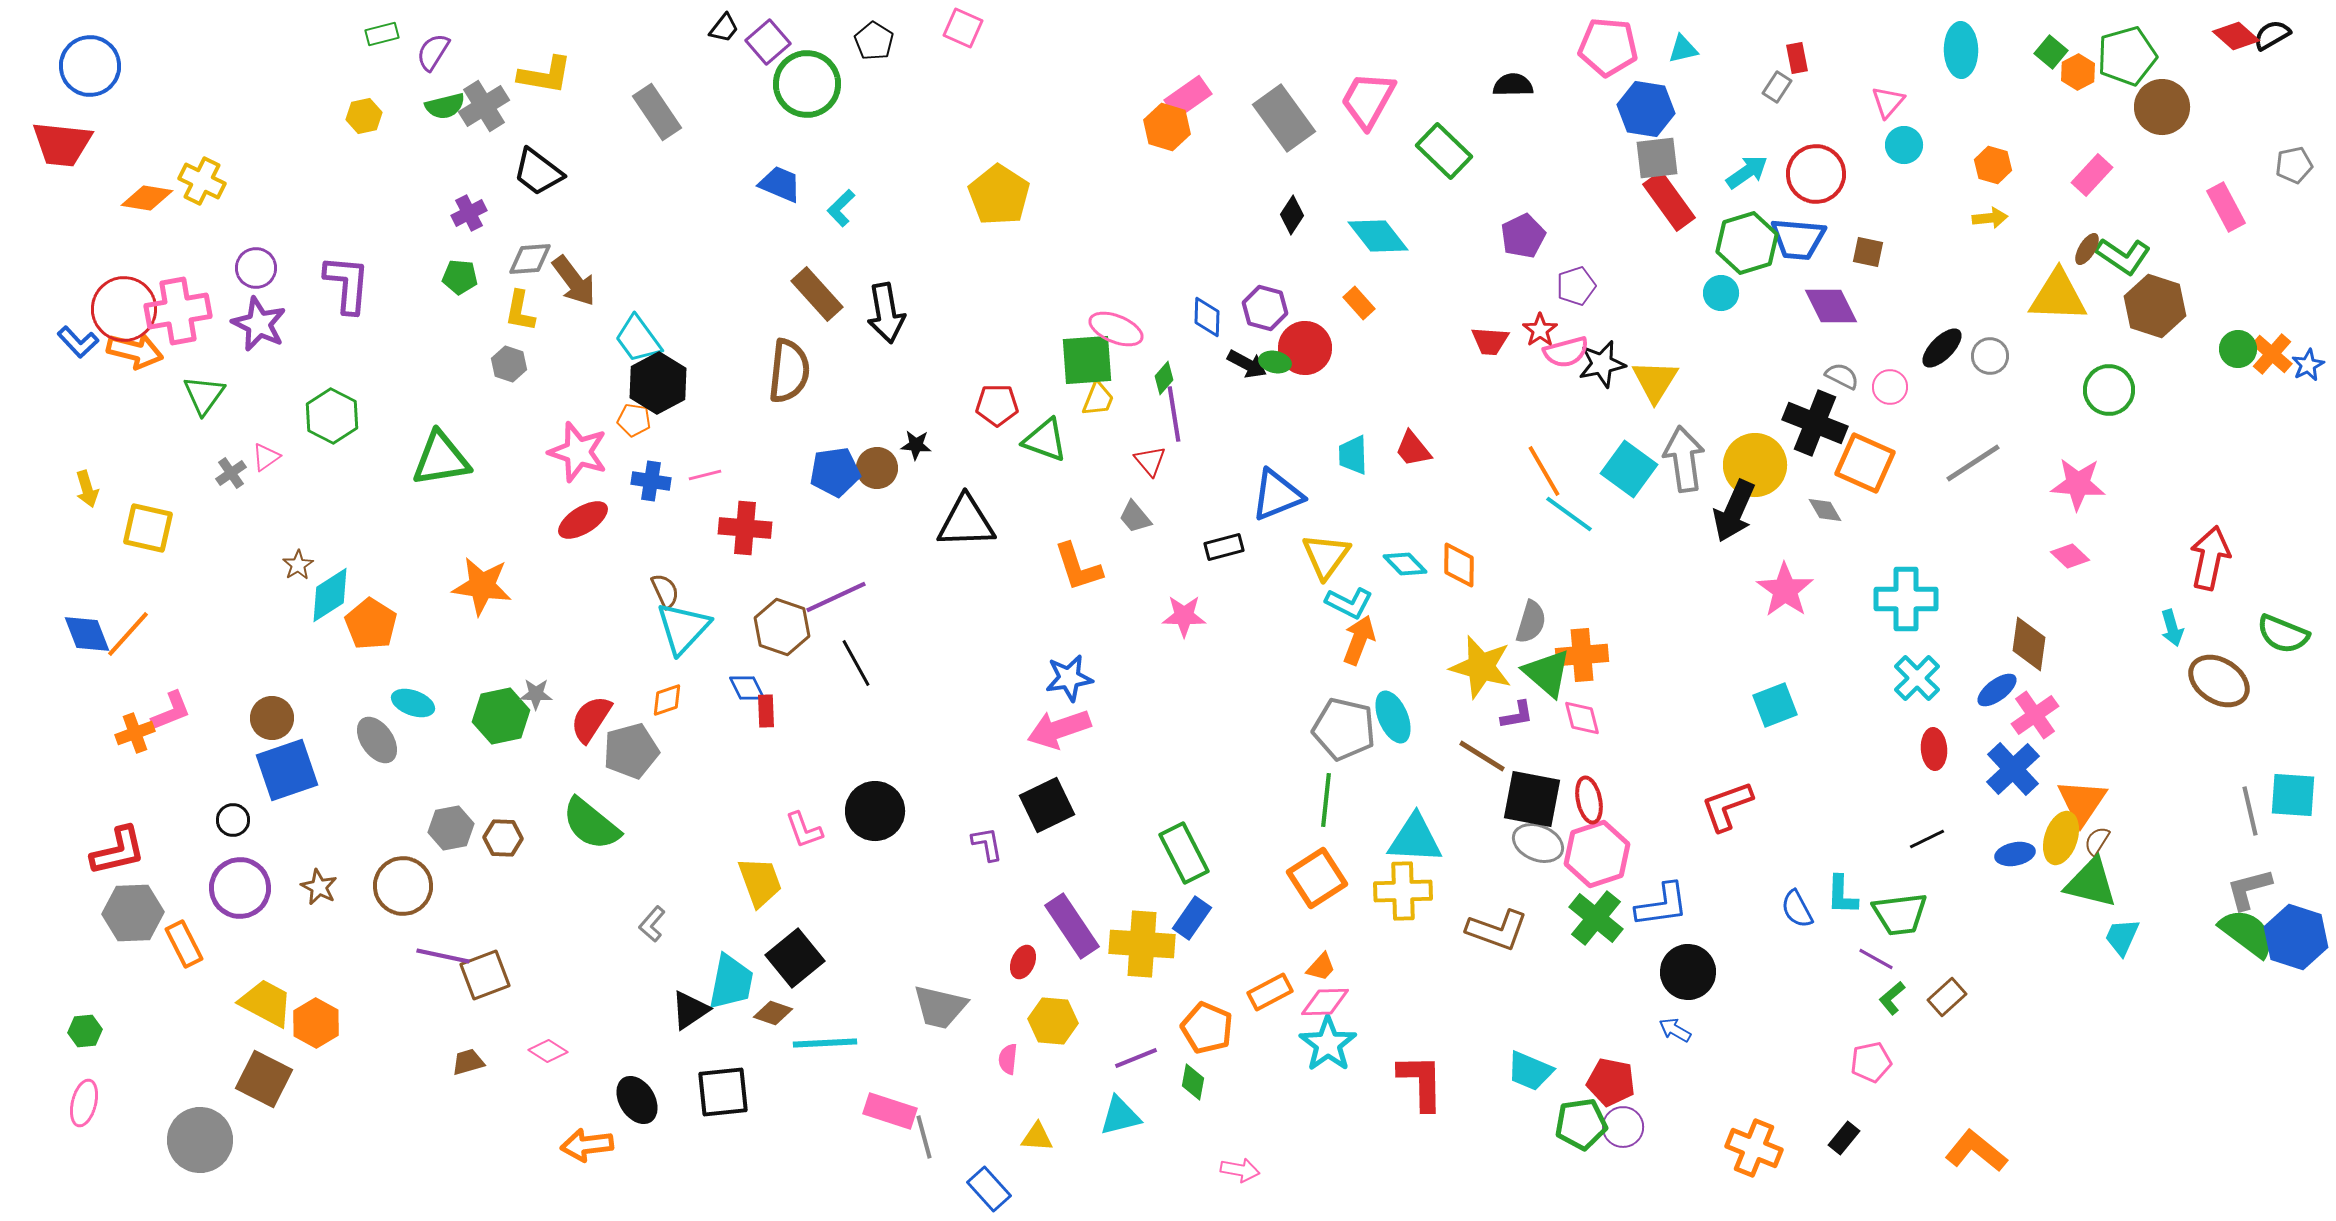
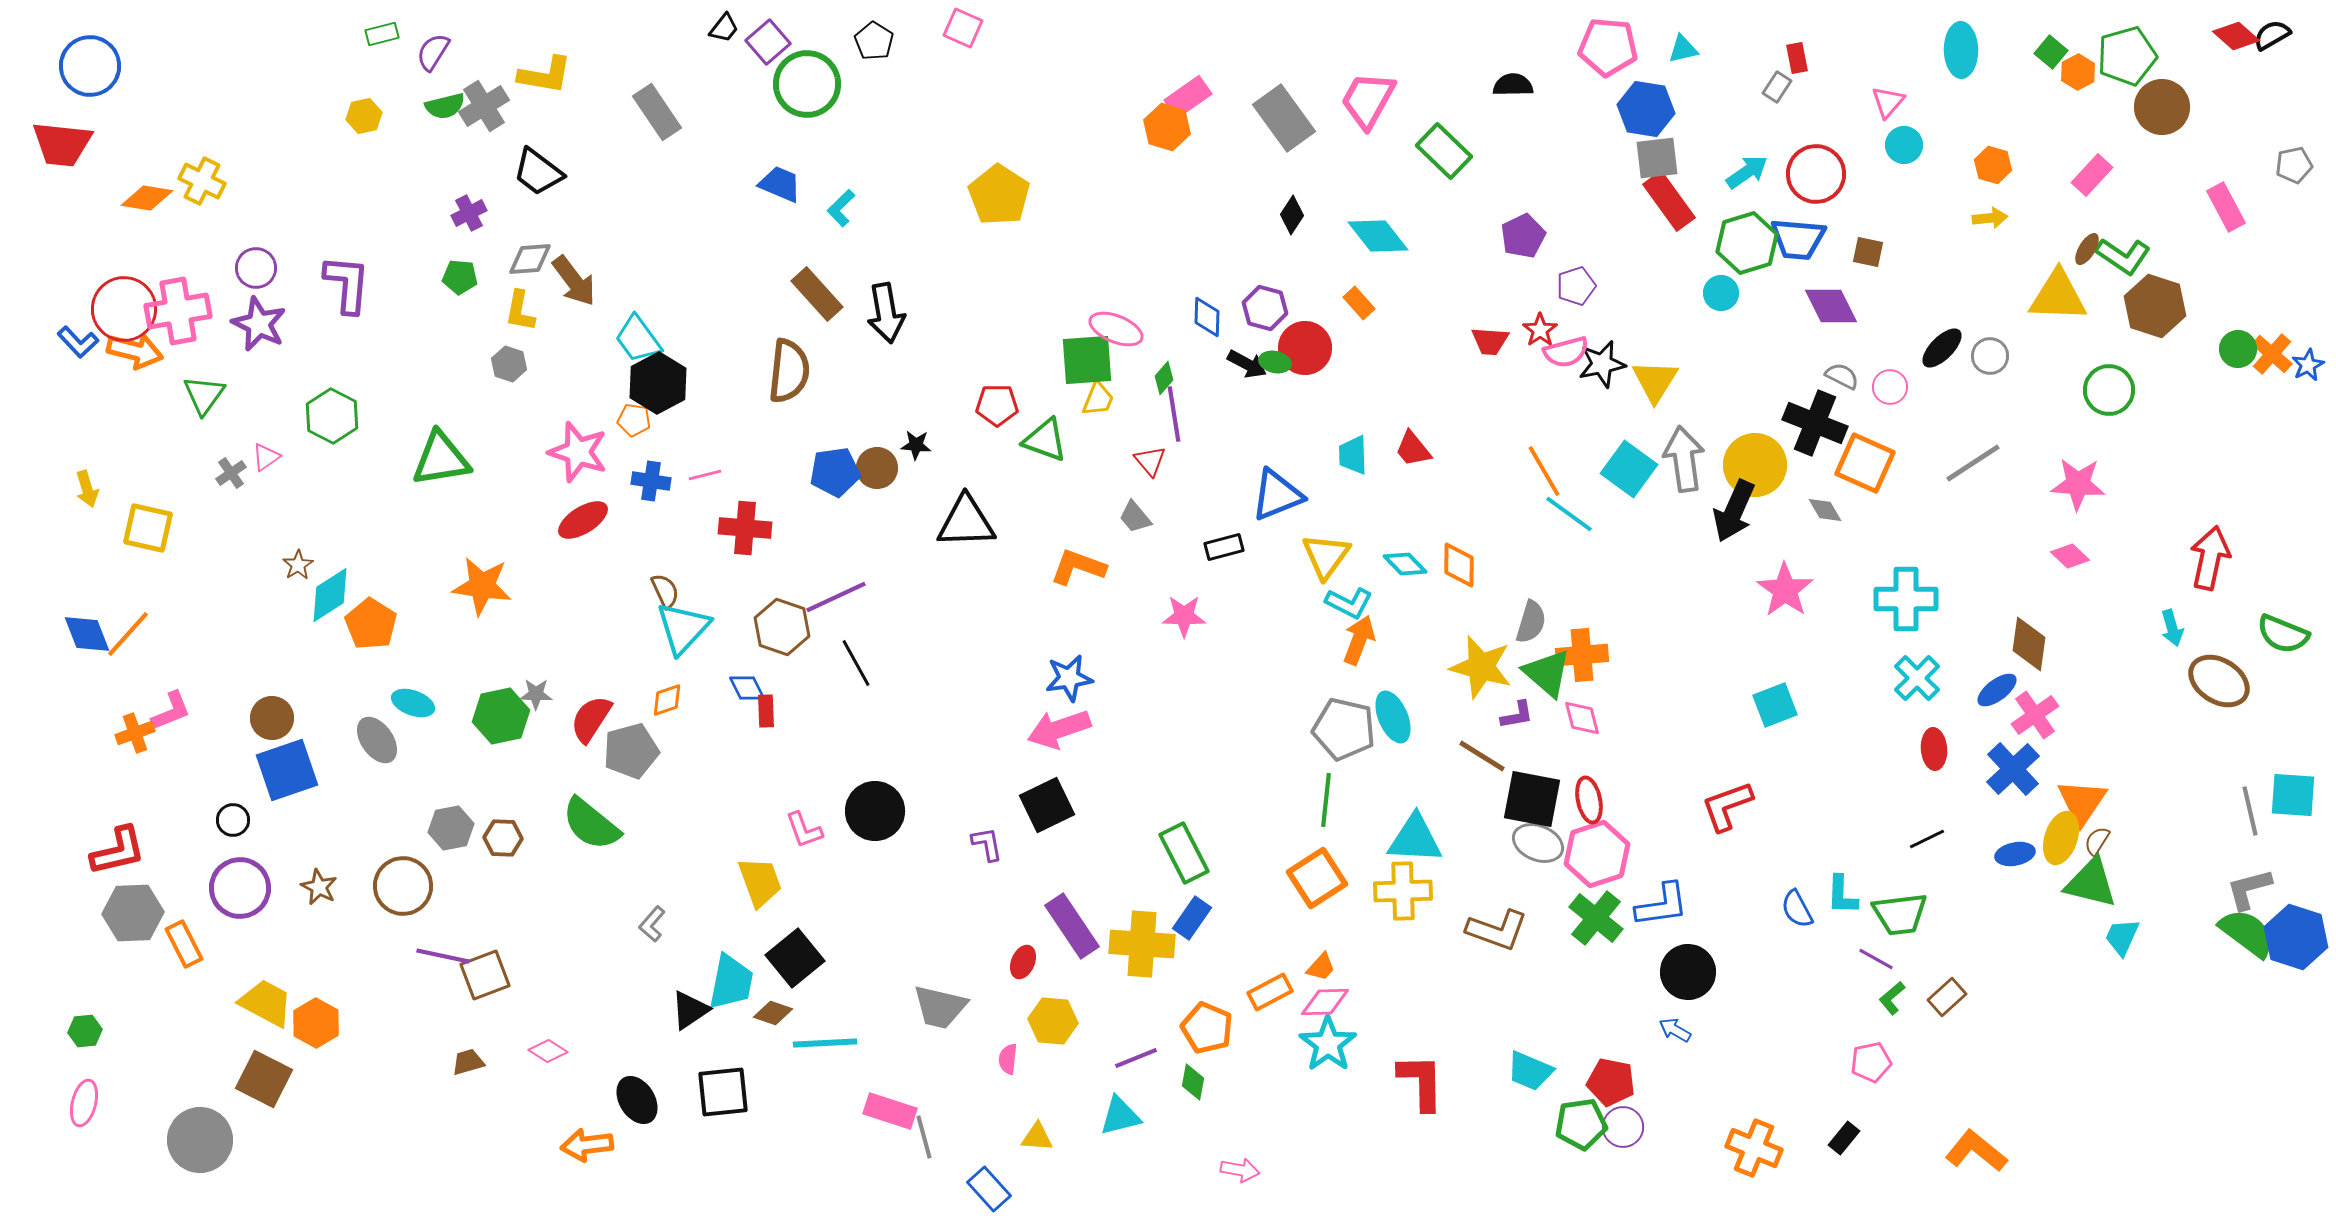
orange L-shape at (1078, 567): rotated 128 degrees clockwise
